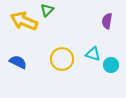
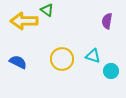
green triangle: rotated 40 degrees counterclockwise
yellow arrow: rotated 24 degrees counterclockwise
cyan triangle: moved 2 px down
cyan circle: moved 6 px down
